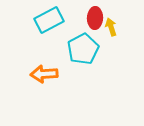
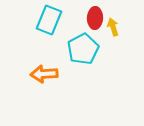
cyan rectangle: rotated 40 degrees counterclockwise
yellow arrow: moved 2 px right
